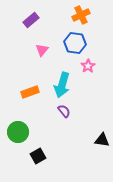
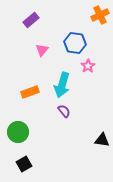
orange cross: moved 19 px right
black square: moved 14 px left, 8 px down
